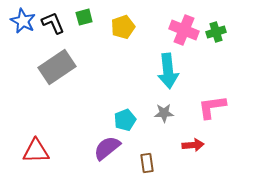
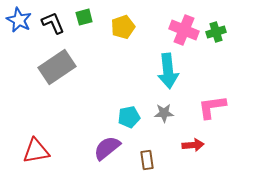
blue star: moved 4 px left, 1 px up
cyan pentagon: moved 4 px right, 3 px up; rotated 10 degrees clockwise
red triangle: rotated 8 degrees counterclockwise
brown rectangle: moved 3 px up
